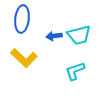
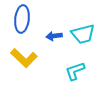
cyan trapezoid: moved 4 px right, 1 px up
